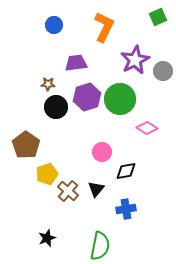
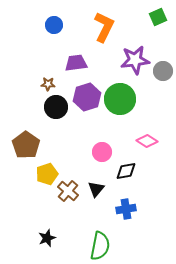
purple star: rotated 20 degrees clockwise
pink diamond: moved 13 px down
